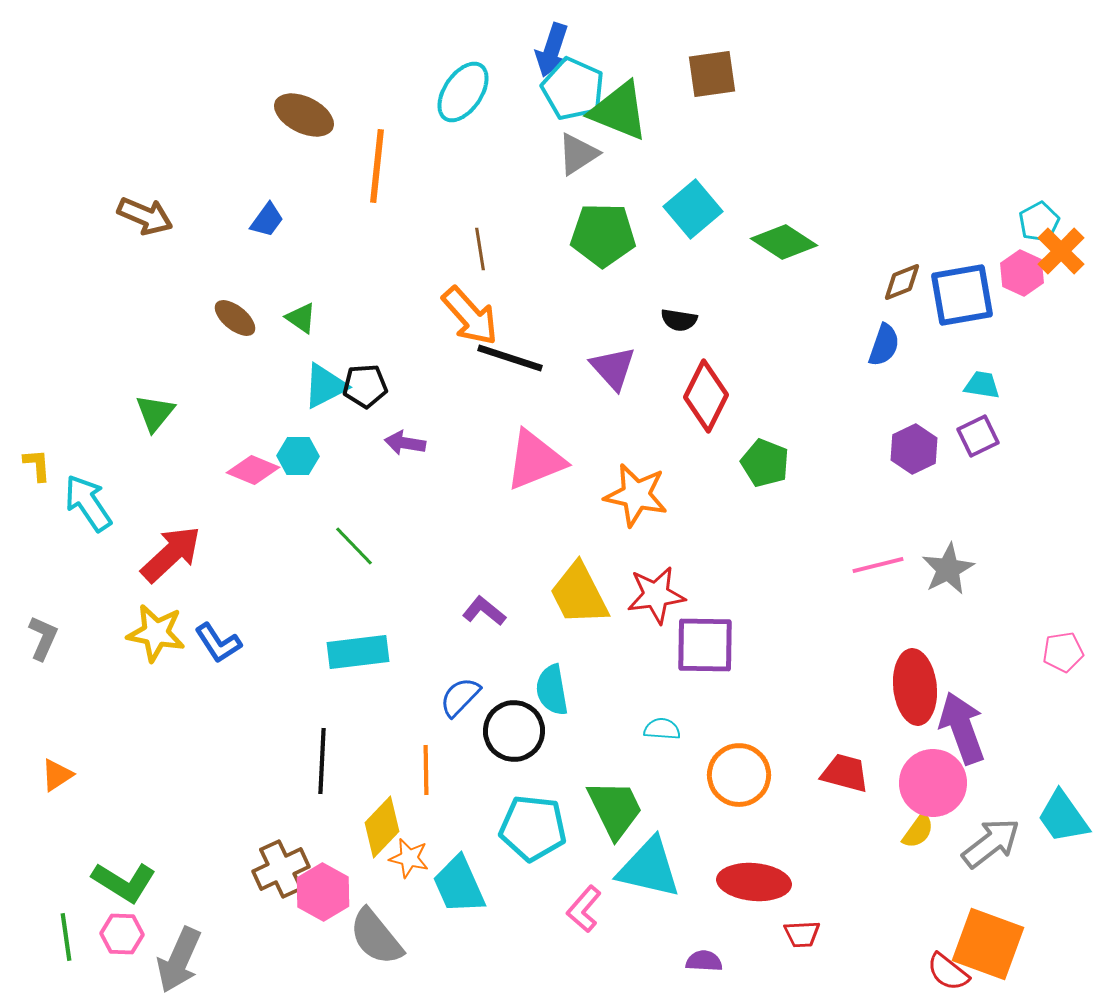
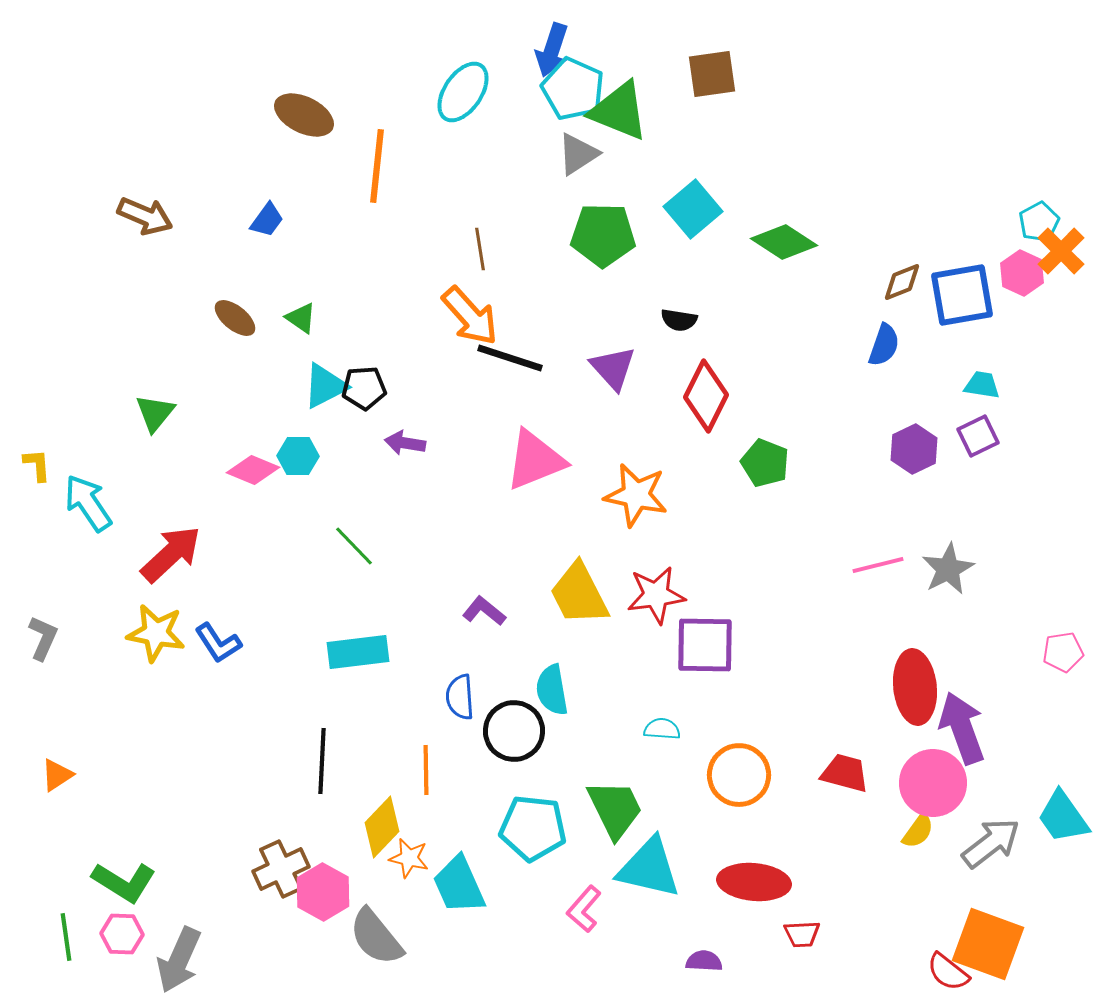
black pentagon at (365, 386): moved 1 px left, 2 px down
blue semicircle at (460, 697): rotated 48 degrees counterclockwise
